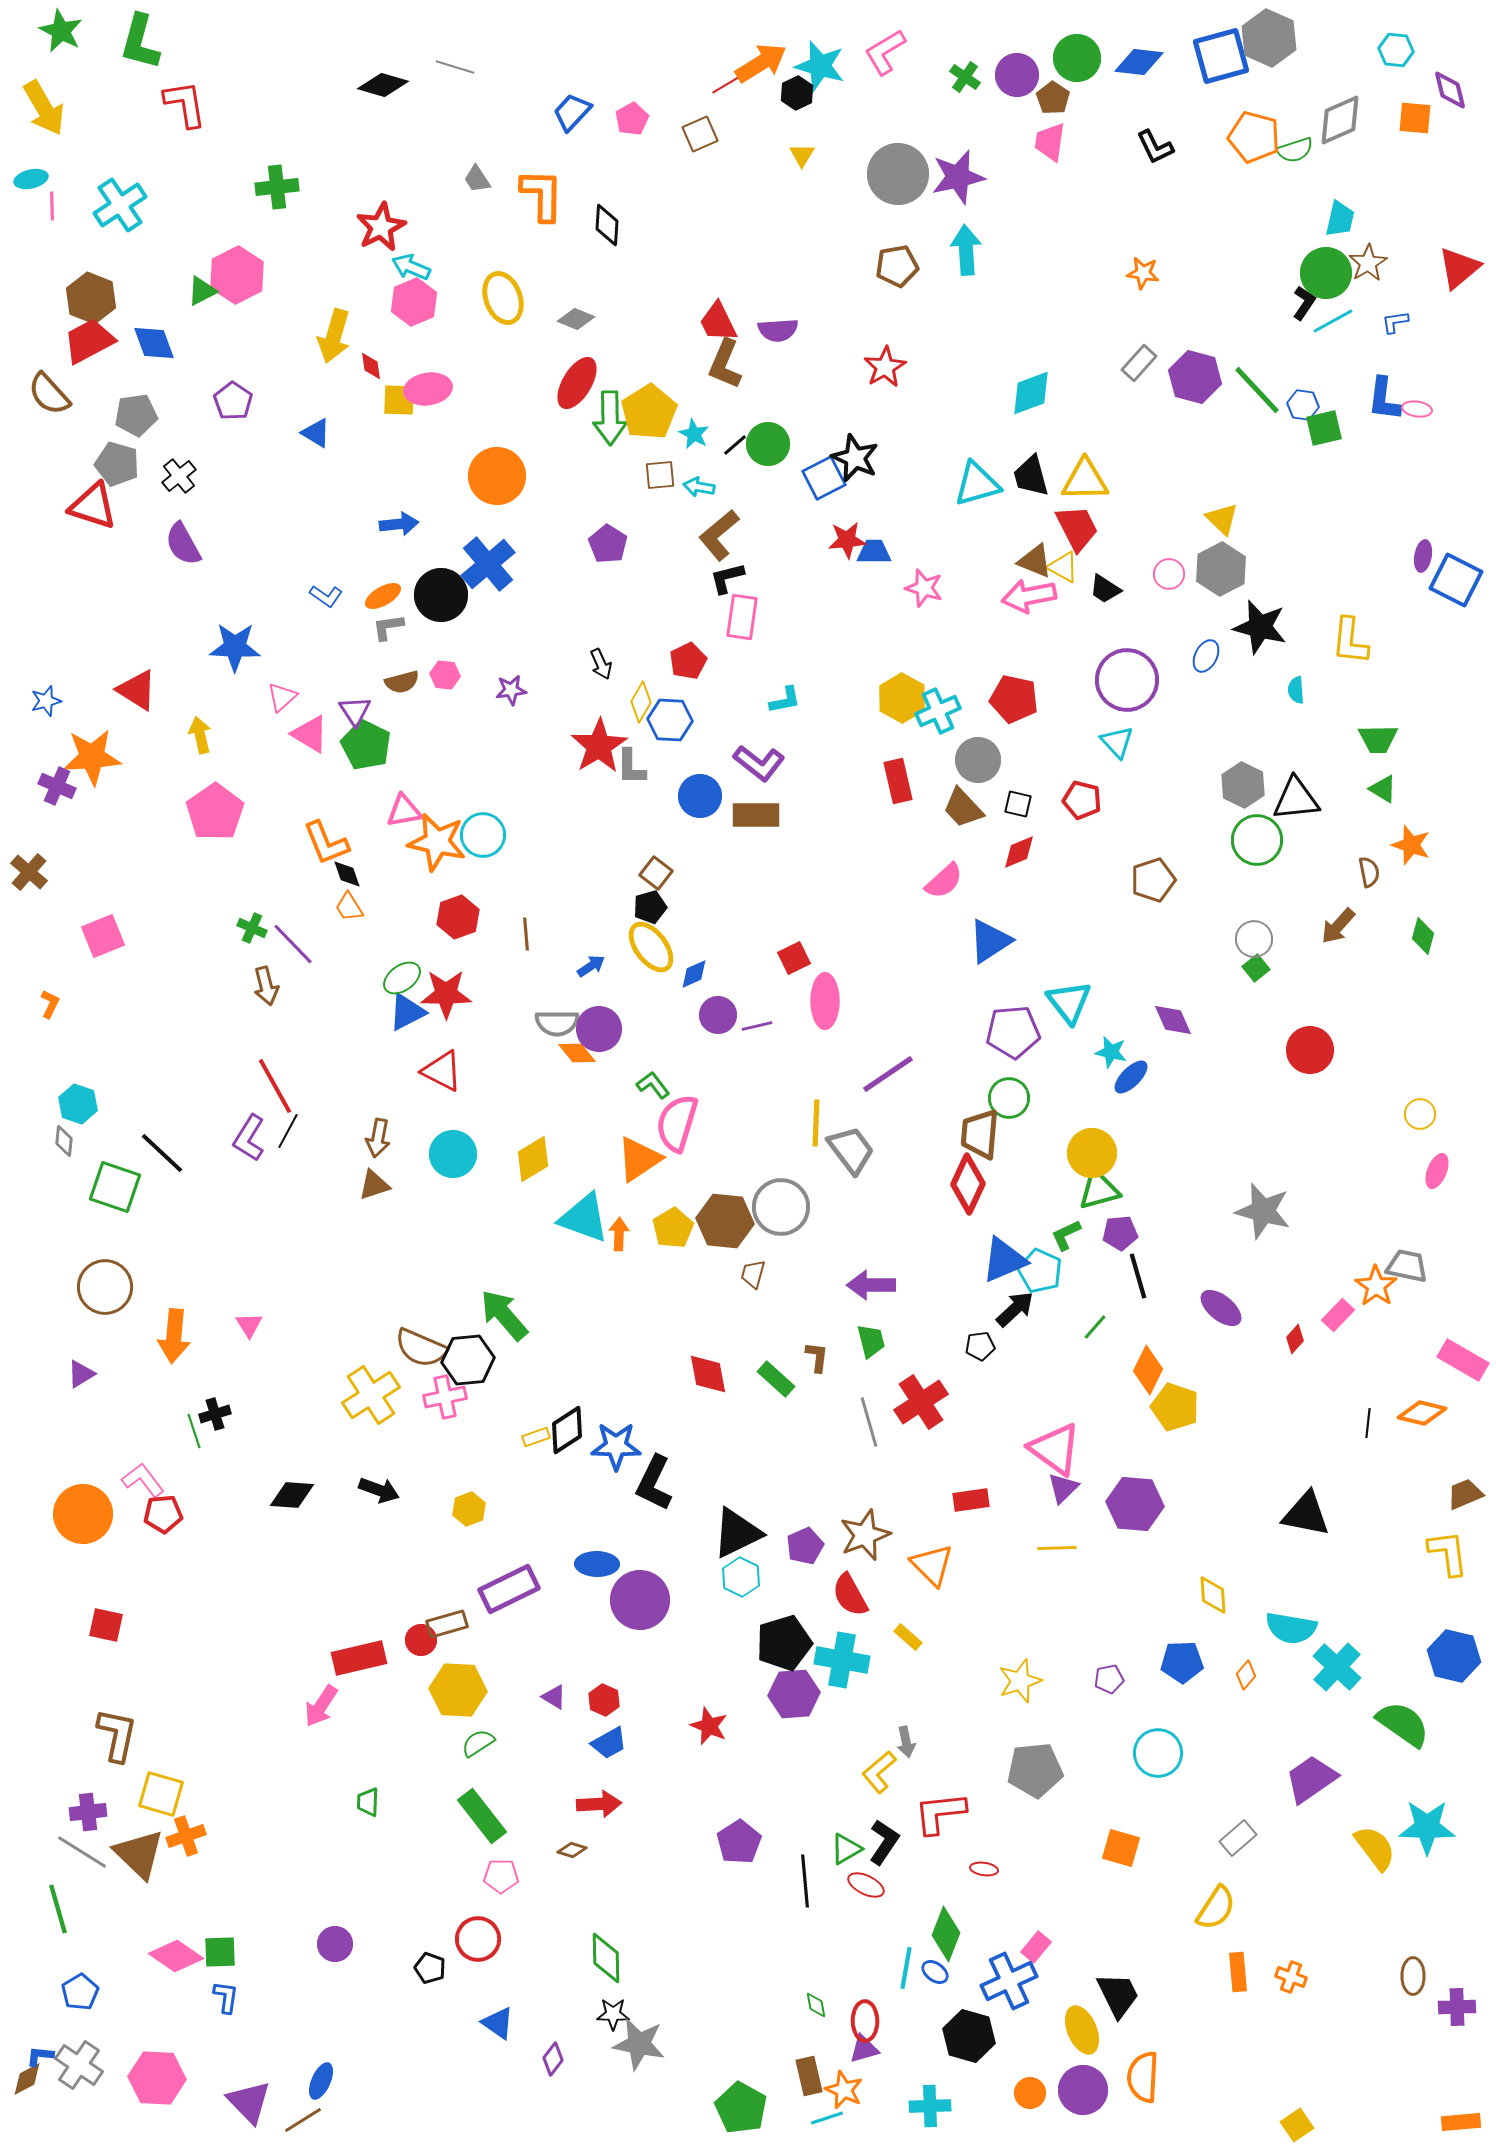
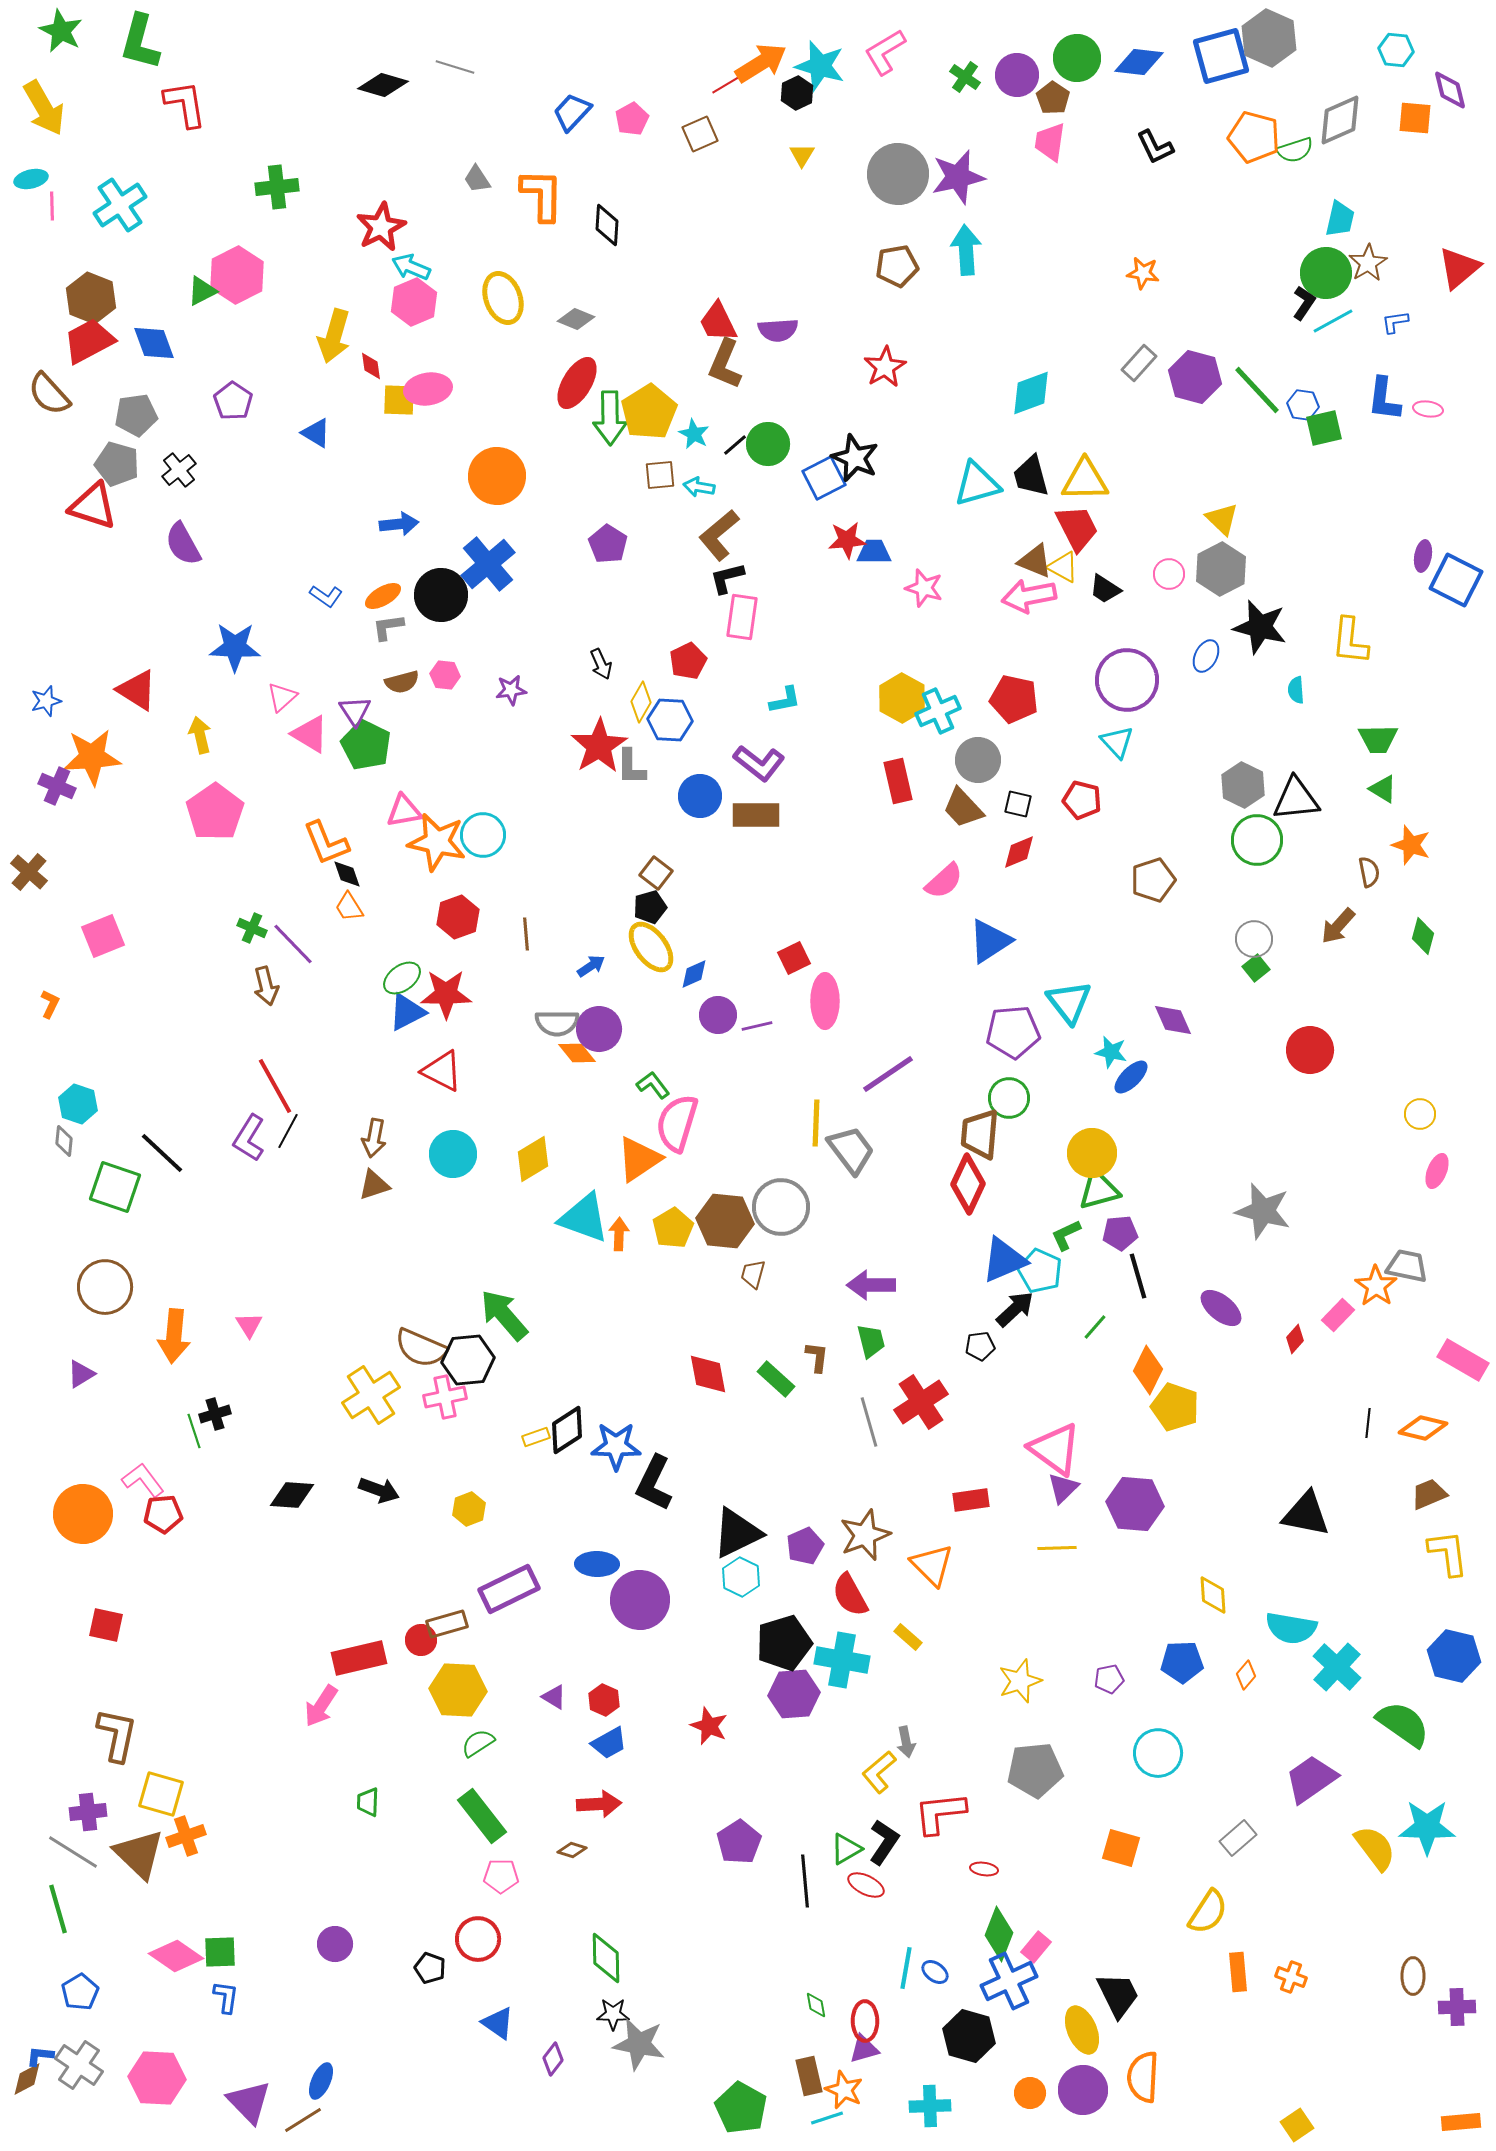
pink ellipse at (1417, 409): moved 11 px right
black cross at (179, 476): moved 6 px up
brown arrow at (378, 1138): moved 4 px left
orange diamond at (1422, 1413): moved 1 px right, 15 px down
brown trapezoid at (1465, 1494): moved 36 px left
gray line at (82, 1852): moved 9 px left
yellow semicircle at (1216, 1908): moved 8 px left, 4 px down
green diamond at (946, 1934): moved 53 px right
